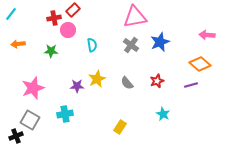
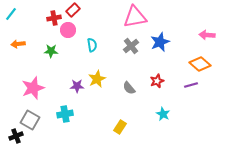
gray cross: moved 1 px down; rotated 14 degrees clockwise
gray semicircle: moved 2 px right, 5 px down
